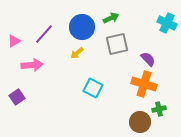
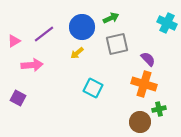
purple line: rotated 10 degrees clockwise
purple square: moved 1 px right, 1 px down; rotated 28 degrees counterclockwise
